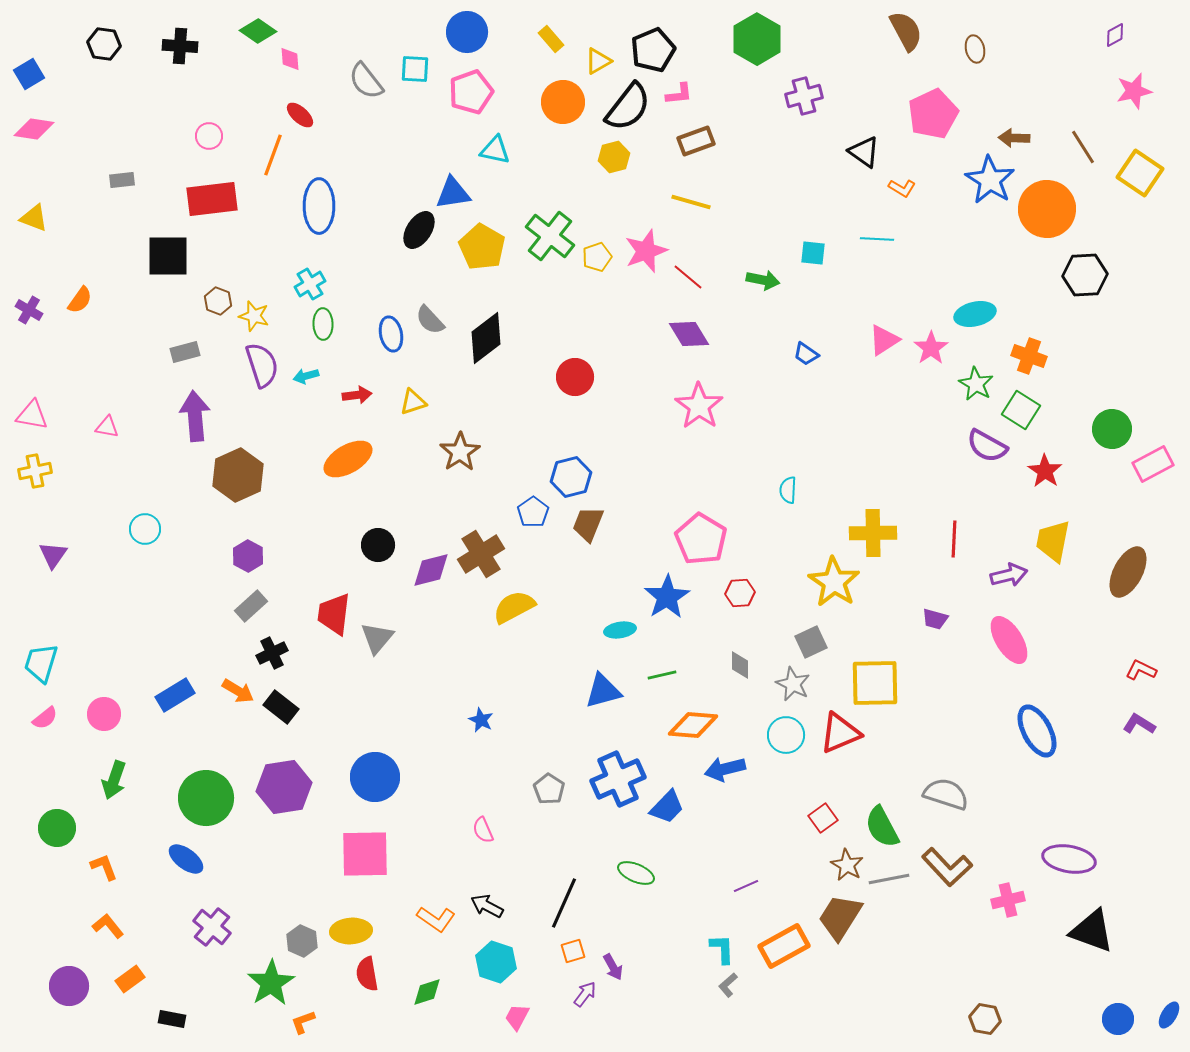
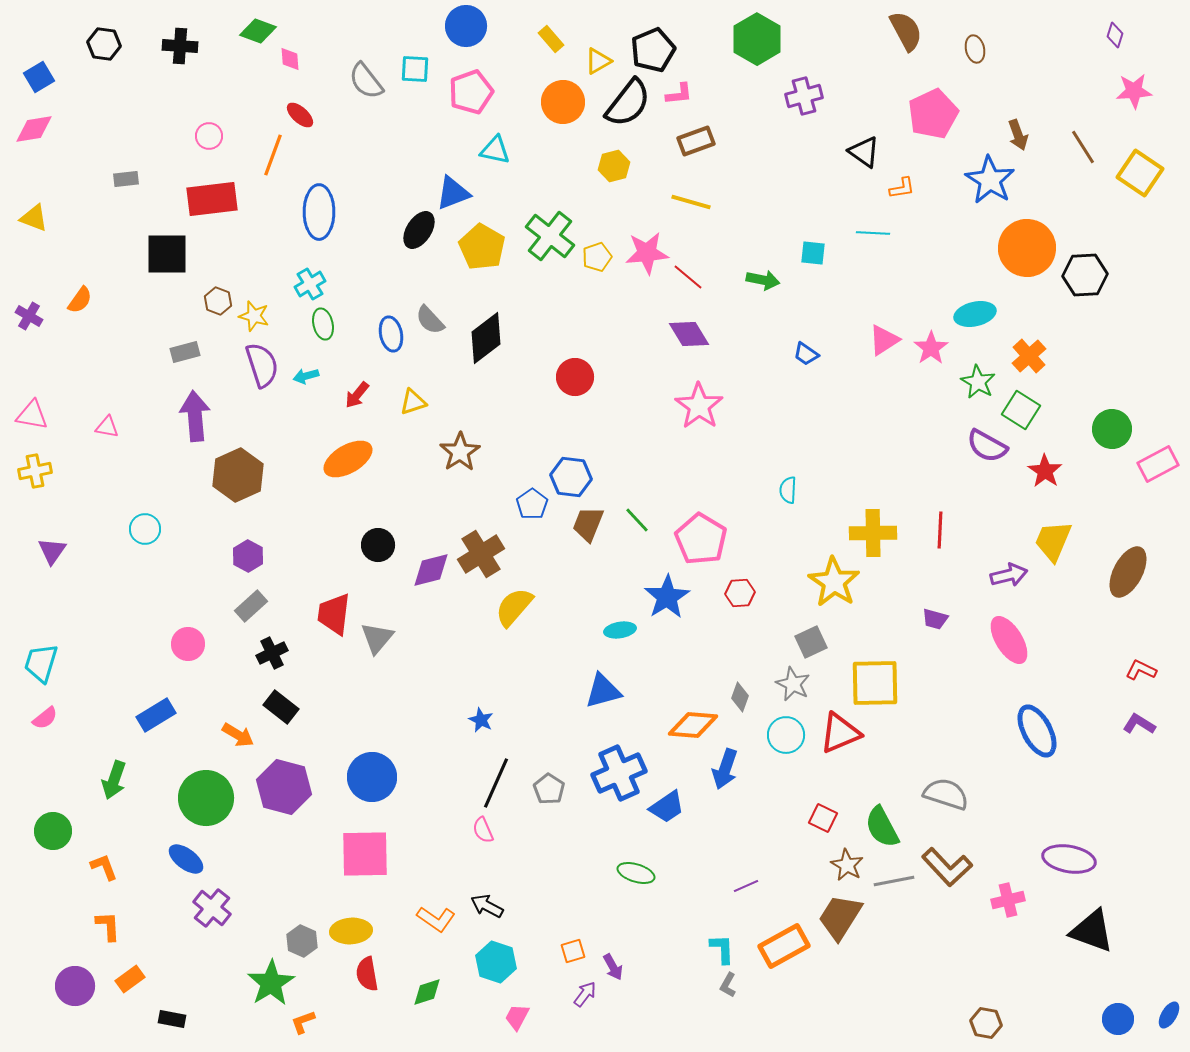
green diamond at (258, 31): rotated 15 degrees counterclockwise
blue circle at (467, 32): moved 1 px left, 6 px up
purple diamond at (1115, 35): rotated 45 degrees counterclockwise
blue square at (29, 74): moved 10 px right, 3 px down
pink star at (1134, 91): rotated 9 degrees clockwise
black semicircle at (628, 107): moved 4 px up
pink diamond at (34, 129): rotated 18 degrees counterclockwise
brown arrow at (1014, 138): moved 4 px right, 3 px up; rotated 112 degrees counterclockwise
yellow hexagon at (614, 157): moved 9 px down
gray rectangle at (122, 180): moved 4 px right, 1 px up
orange L-shape at (902, 188): rotated 40 degrees counterclockwise
blue triangle at (453, 193): rotated 12 degrees counterclockwise
blue ellipse at (319, 206): moved 6 px down
orange circle at (1047, 209): moved 20 px left, 39 px down
cyan line at (877, 239): moved 4 px left, 6 px up
pink star at (646, 251): moved 1 px right, 2 px down; rotated 15 degrees clockwise
black square at (168, 256): moved 1 px left, 2 px up
purple cross at (29, 310): moved 6 px down
green ellipse at (323, 324): rotated 12 degrees counterclockwise
orange cross at (1029, 356): rotated 28 degrees clockwise
green star at (976, 384): moved 2 px right, 2 px up
red arrow at (357, 395): rotated 136 degrees clockwise
pink rectangle at (1153, 464): moved 5 px right
blue hexagon at (571, 477): rotated 21 degrees clockwise
blue pentagon at (533, 512): moved 1 px left, 8 px up
red line at (954, 539): moved 14 px left, 9 px up
yellow trapezoid at (1053, 541): rotated 12 degrees clockwise
purple triangle at (53, 555): moved 1 px left, 4 px up
yellow semicircle at (514, 607): rotated 21 degrees counterclockwise
gray diamond at (740, 665): moved 32 px down; rotated 20 degrees clockwise
green line at (662, 675): moved 25 px left, 155 px up; rotated 60 degrees clockwise
orange arrow at (238, 691): moved 44 px down
blue rectangle at (175, 695): moved 19 px left, 20 px down
pink circle at (104, 714): moved 84 px right, 70 px up
blue arrow at (725, 769): rotated 57 degrees counterclockwise
blue circle at (375, 777): moved 3 px left
blue cross at (618, 779): moved 1 px right, 6 px up
purple hexagon at (284, 787): rotated 24 degrees clockwise
blue trapezoid at (667, 807): rotated 12 degrees clockwise
red square at (823, 818): rotated 28 degrees counterclockwise
green circle at (57, 828): moved 4 px left, 3 px down
green ellipse at (636, 873): rotated 6 degrees counterclockwise
gray line at (889, 879): moved 5 px right, 2 px down
black line at (564, 903): moved 68 px left, 120 px up
orange L-shape at (108, 926): rotated 36 degrees clockwise
purple cross at (212, 927): moved 19 px up
gray L-shape at (728, 985): rotated 20 degrees counterclockwise
purple circle at (69, 986): moved 6 px right
brown hexagon at (985, 1019): moved 1 px right, 4 px down
